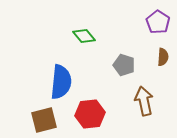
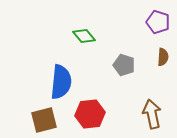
purple pentagon: rotated 15 degrees counterclockwise
brown arrow: moved 8 px right, 13 px down
